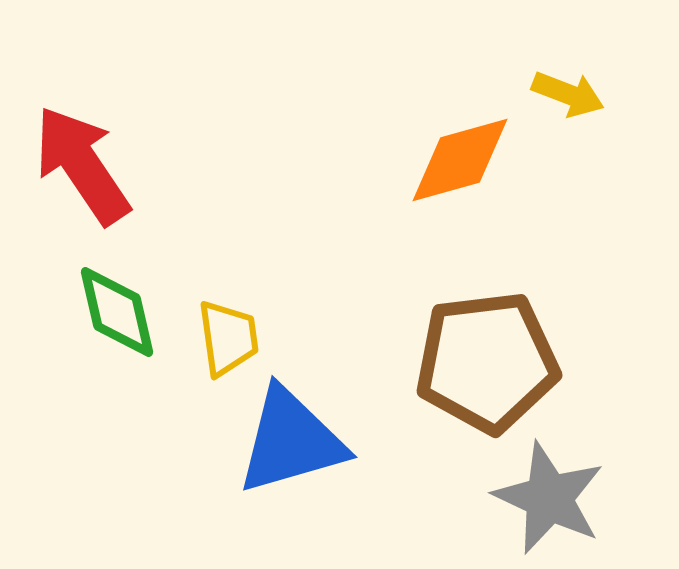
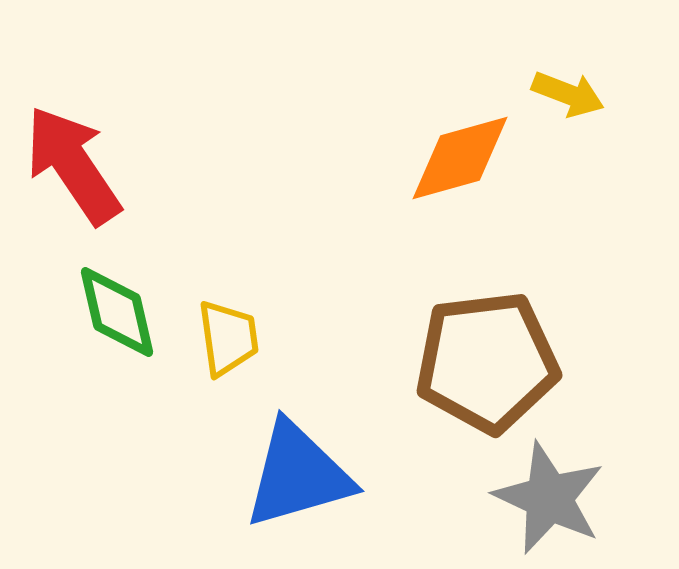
orange diamond: moved 2 px up
red arrow: moved 9 px left
blue triangle: moved 7 px right, 34 px down
